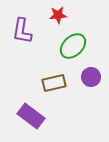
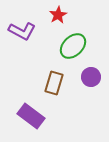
red star: rotated 24 degrees counterclockwise
purple L-shape: rotated 72 degrees counterclockwise
brown rectangle: rotated 60 degrees counterclockwise
